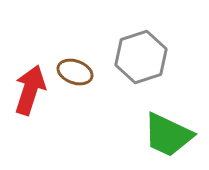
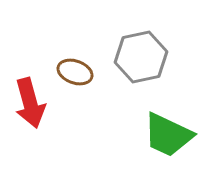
gray hexagon: rotated 6 degrees clockwise
red arrow: moved 13 px down; rotated 147 degrees clockwise
